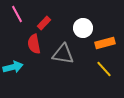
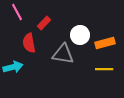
pink line: moved 2 px up
white circle: moved 3 px left, 7 px down
red semicircle: moved 5 px left, 1 px up
yellow line: rotated 48 degrees counterclockwise
